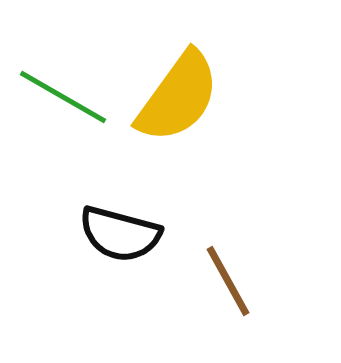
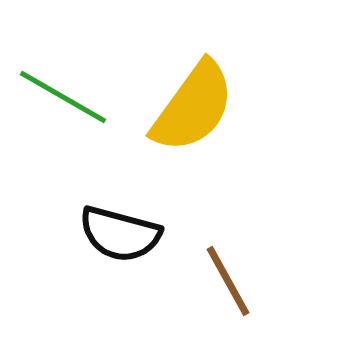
yellow semicircle: moved 15 px right, 10 px down
